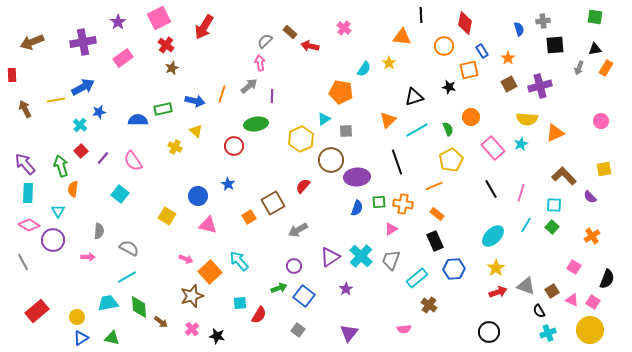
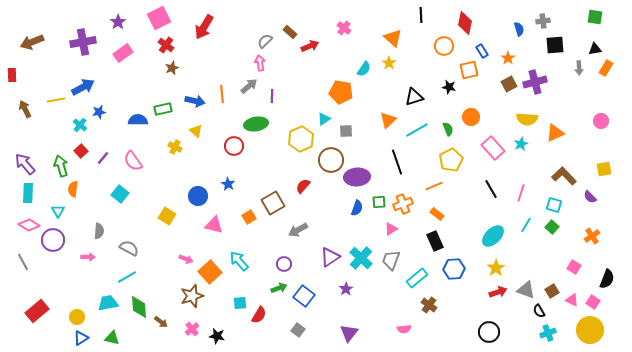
orange triangle at (402, 37): moved 9 px left, 1 px down; rotated 36 degrees clockwise
red arrow at (310, 46): rotated 144 degrees clockwise
pink rectangle at (123, 58): moved 5 px up
gray arrow at (579, 68): rotated 24 degrees counterclockwise
purple cross at (540, 86): moved 5 px left, 4 px up
orange line at (222, 94): rotated 24 degrees counterclockwise
orange cross at (403, 204): rotated 30 degrees counterclockwise
cyan square at (554, 205): rotated 14 degrees clockwise
pink triangle at (208, 225): moved 6 px right
cyan cross at (361, 256): moved 2 px down
purple circle at (294, 266): moved 10 px left, 2 px up
gray triangle at (526, 286): moved 4 px down
